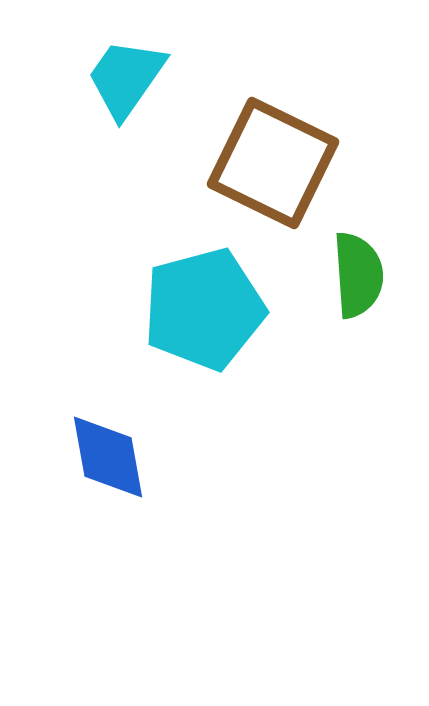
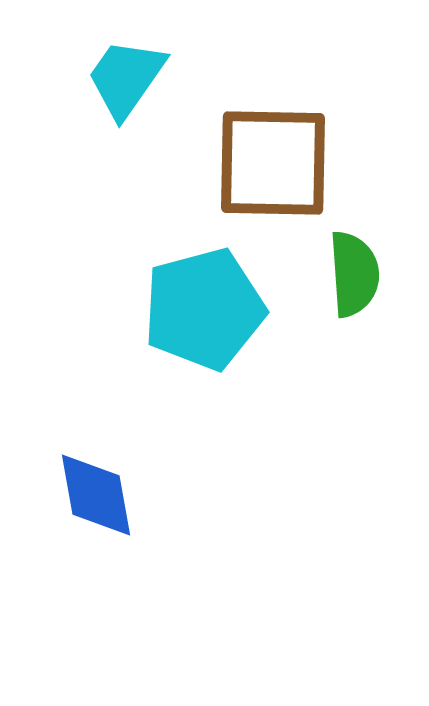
brown square: rotated 25 degrees counterclockwise
green semicircle: moved 4 px left, 1 px up
blue diamond: moved 12 px left, 38 px down
